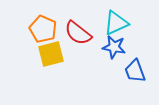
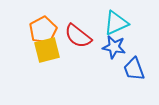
orange pentagon: moved 1 px down; rotated 20 degrees clockwise
red semicircle: moved 3 px down
yellow square: moved 4 px left, 4 px up
blue trapezoid: moved 1 px left, 2 px up
